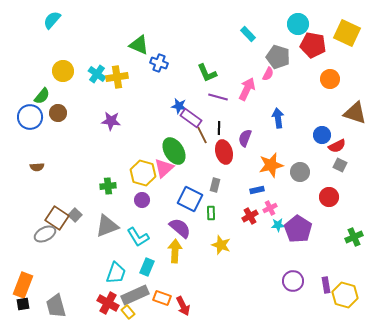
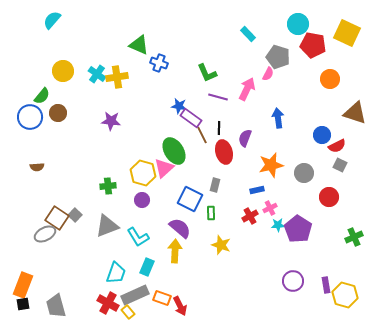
gray circle at (300, 172): moved 4 px right, 1 px down
red arrow at (183, 306): moved 3 px left
